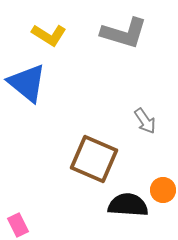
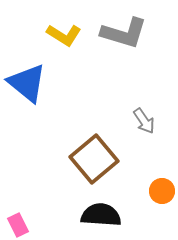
yellow L-shape: moved 15 px right
gray arrow: moved 1 px left
brown square: rotated 27 degrees clockwise
orange circle: moved 1 px left, 1 px down
black semicircle: moved 27 px left, 10 px down
